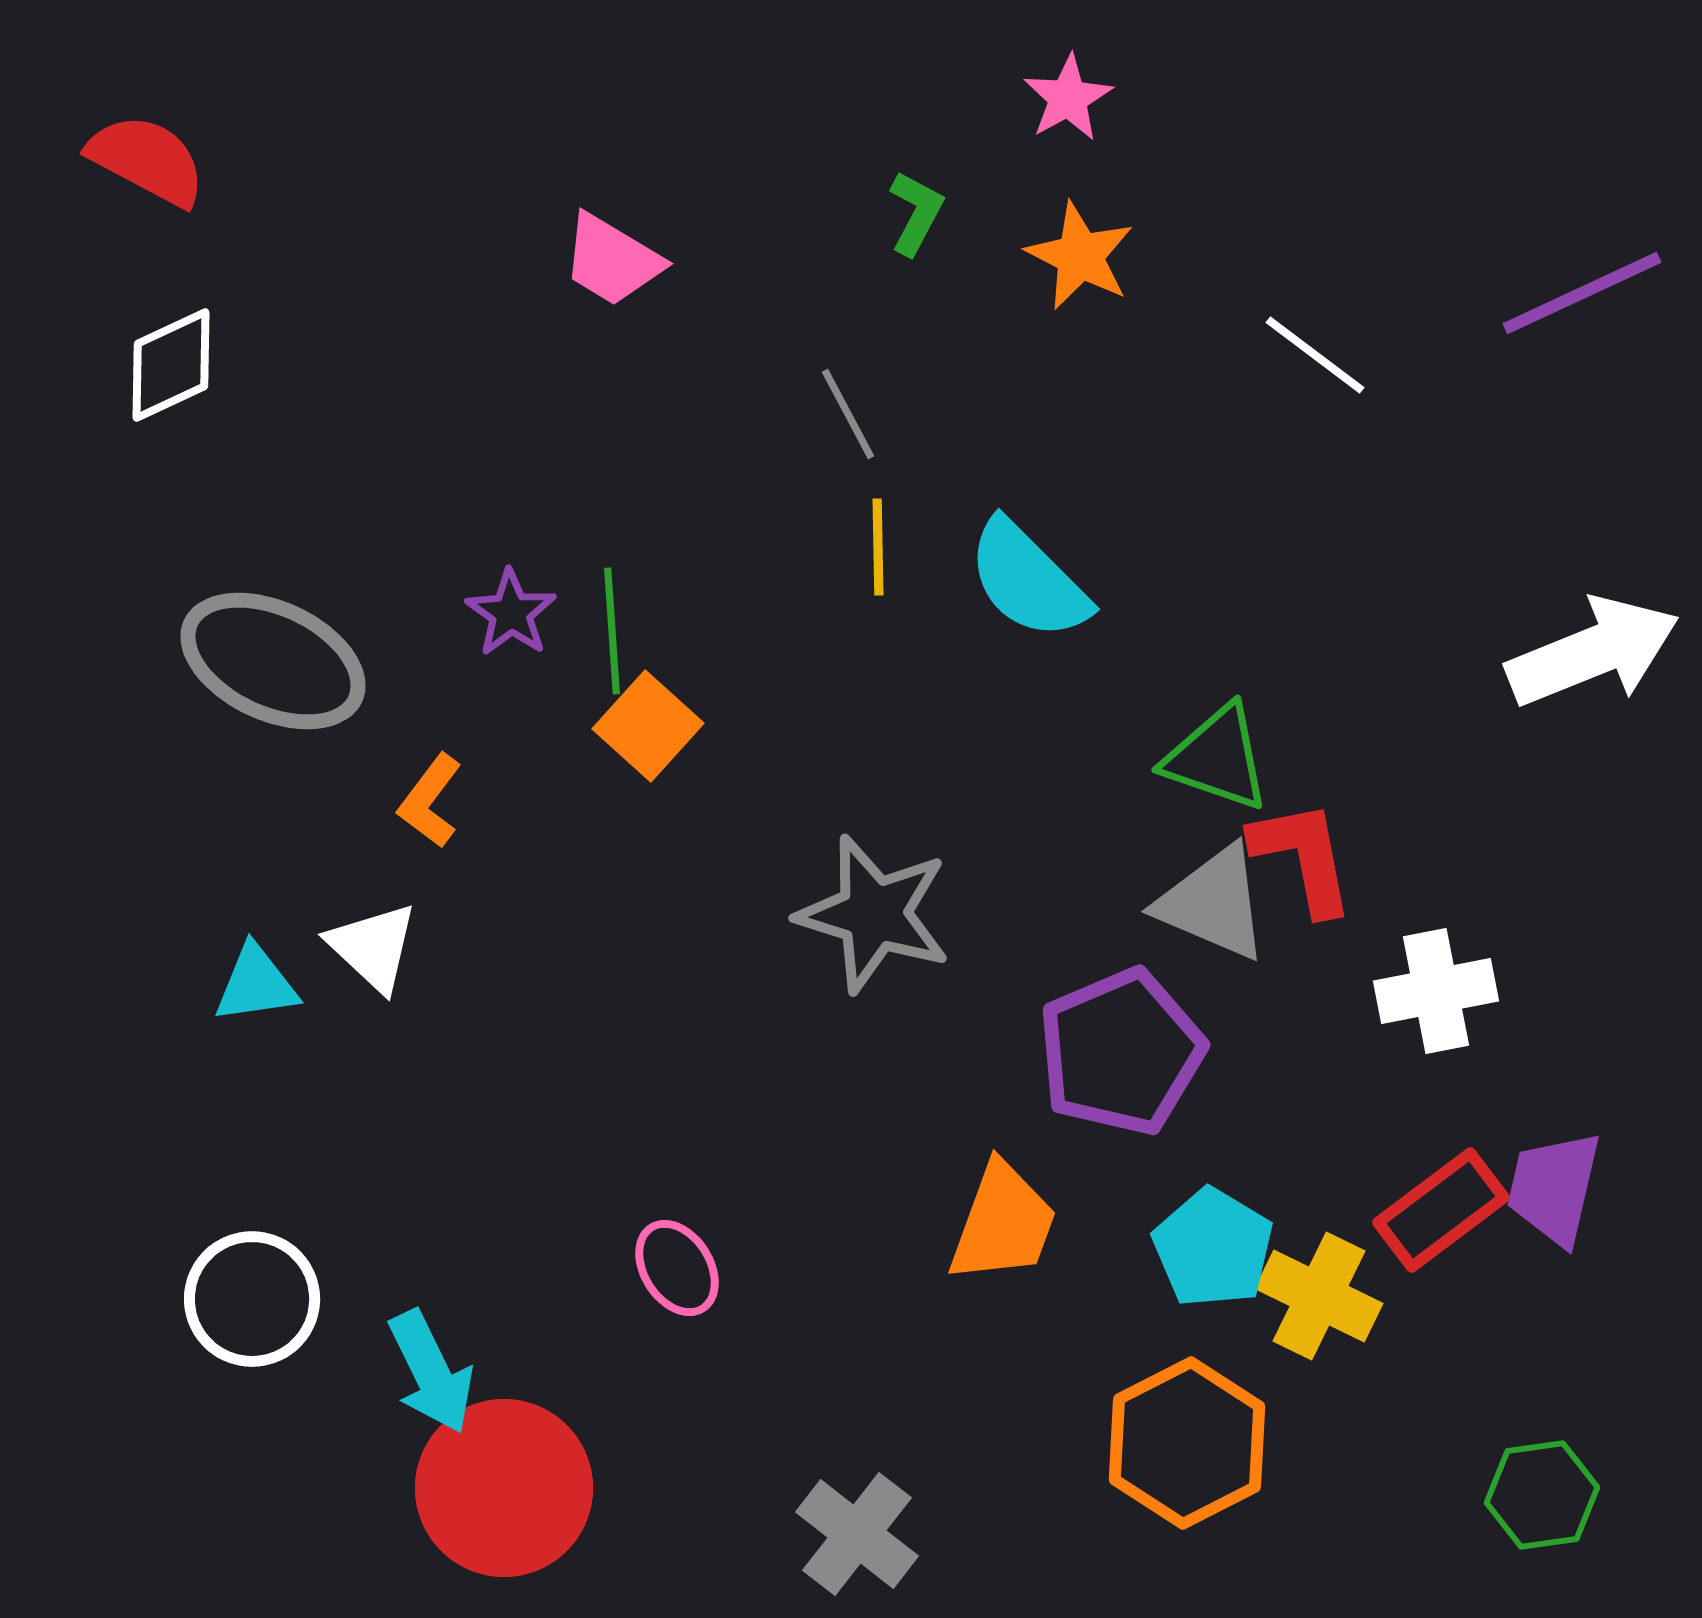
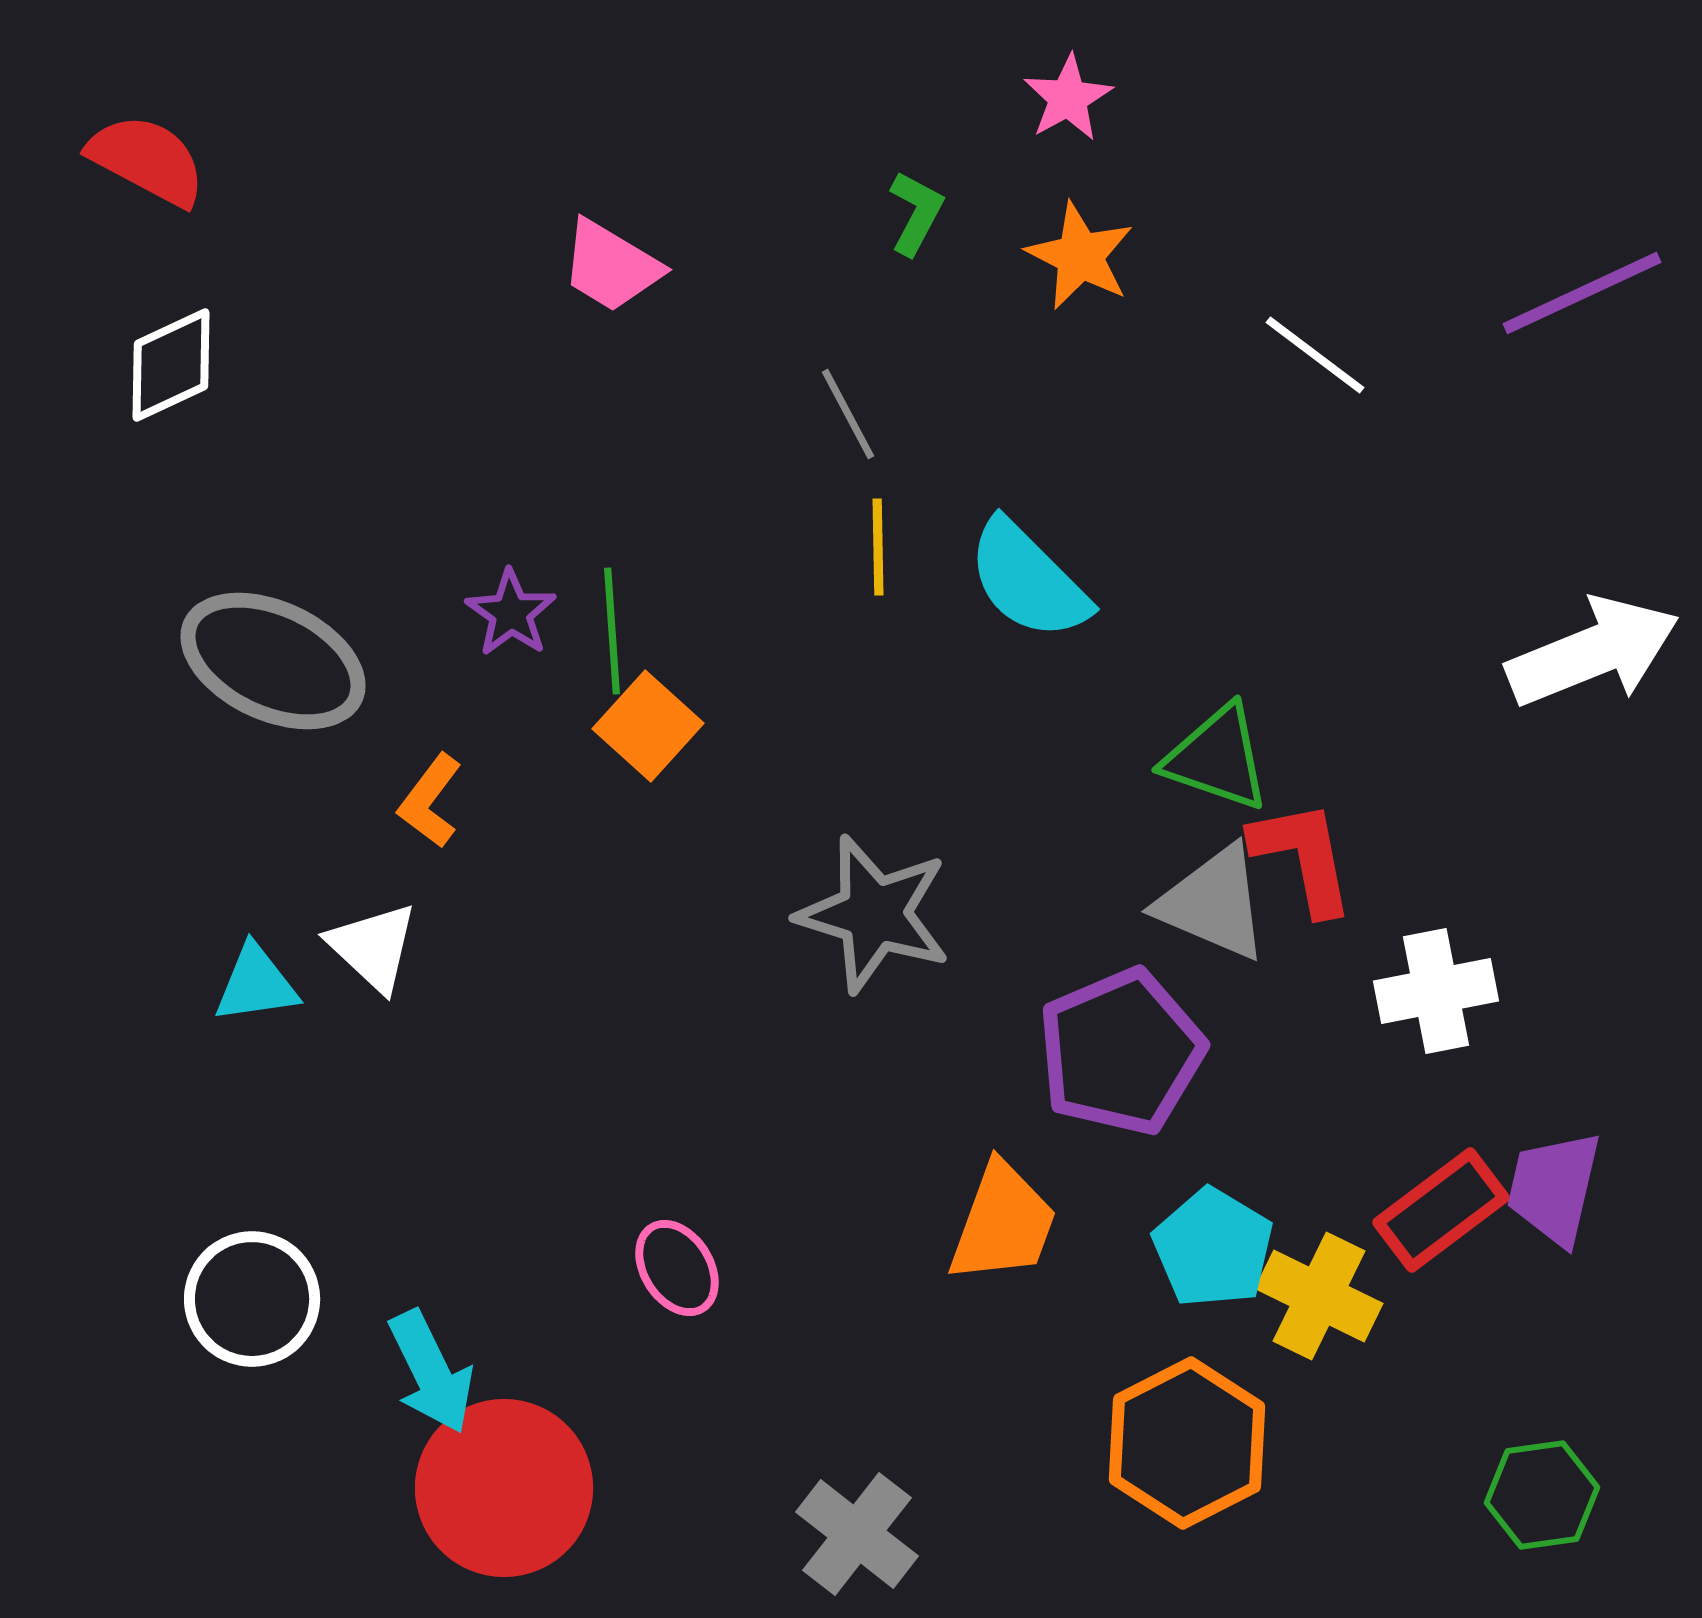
pink trapezoid: moved 1 px left, 6 px down
